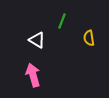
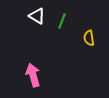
white triangle: moved 24 px up
